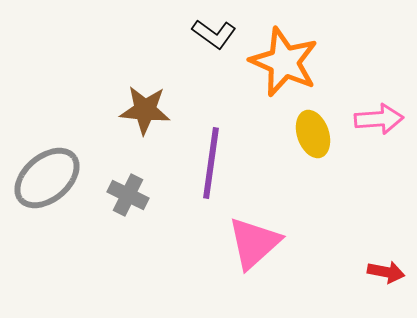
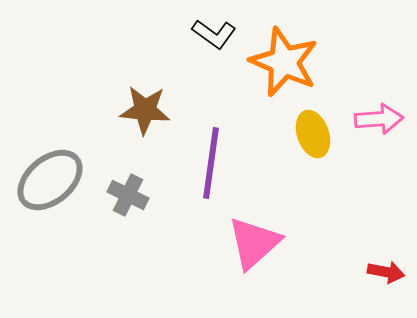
gray ellipse: moved 3 px right, 2 px down
